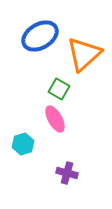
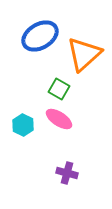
pink ellipse: moved 4 px right; rotated 28 degrees counterclockwise
cyan hexagon: moved 19 px up; rotated 15 degrees counterclockwise
